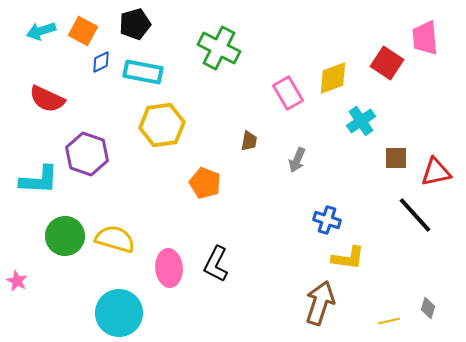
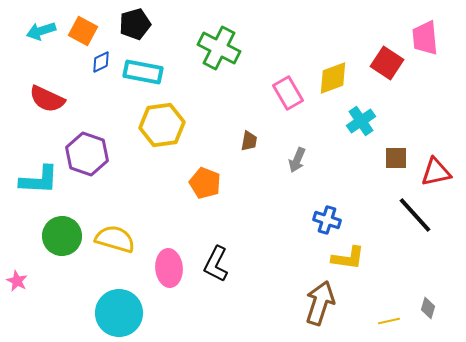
green circle: moved 3 px left
